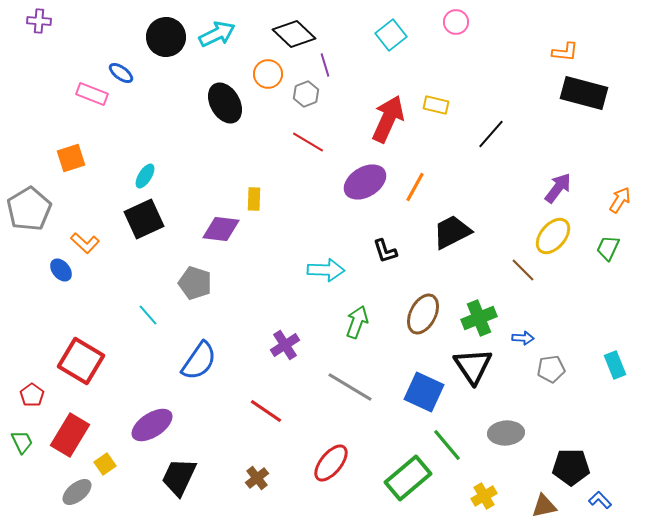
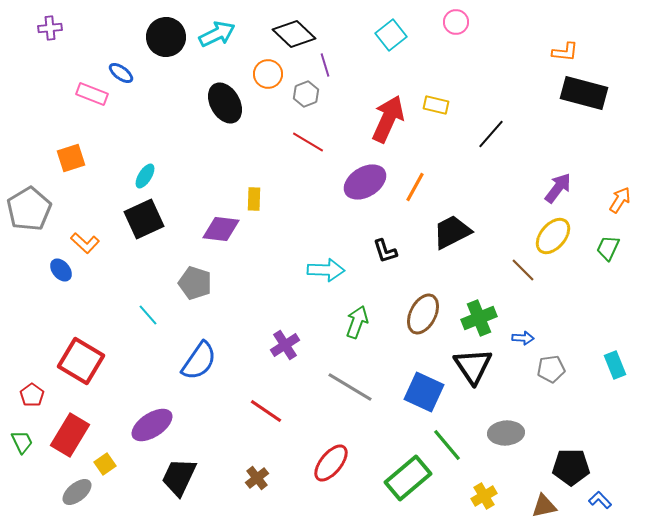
purple cross at (39, 21): moved 11 px right, 7 px down; rotated 10 degrees counterclockwise
